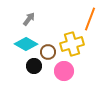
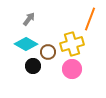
black circle: moved 1 px left
pink circle: moved 8 px right, 2 px up
